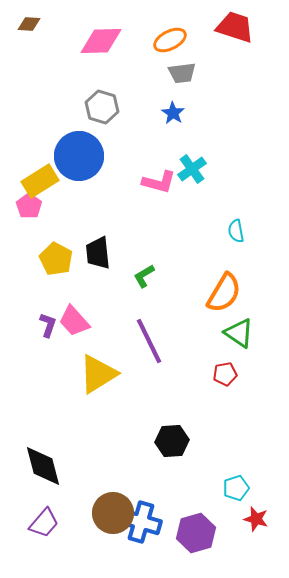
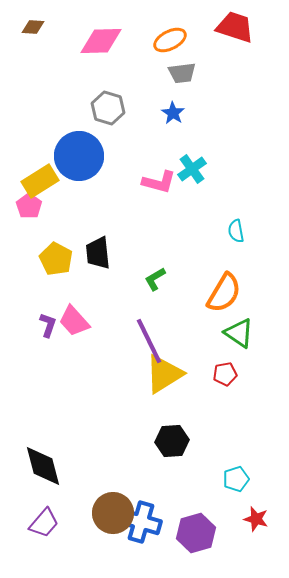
brown diamond: moved 4 px right, 3 px down
gray hexagon: moved 6 px right, 1 px down
green L-shape: moved 11 px right, 3 px down
yellow triangle: moved 66 px right
cyan pentagon: moved 9 px up
